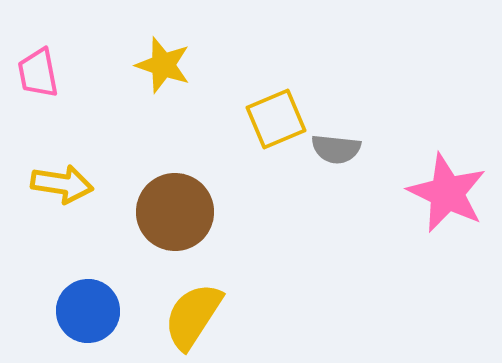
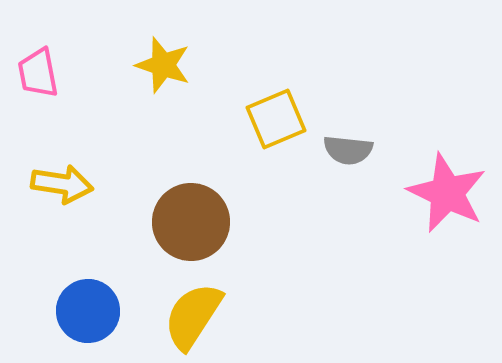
gray semicircle: moved 12 px right, 1 px down
brown circle: moved 16 px right, 10 px down
